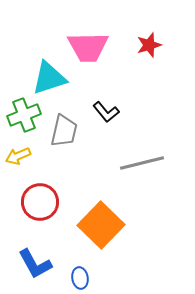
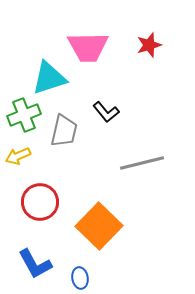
orange square: moved 2 px left, 1 px down
